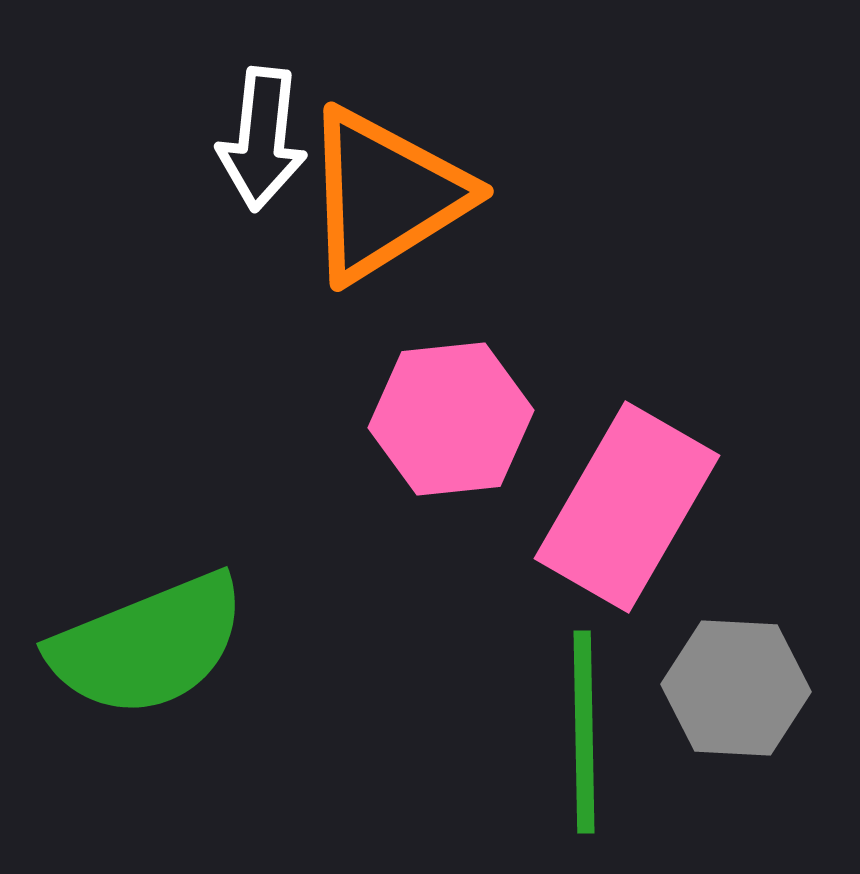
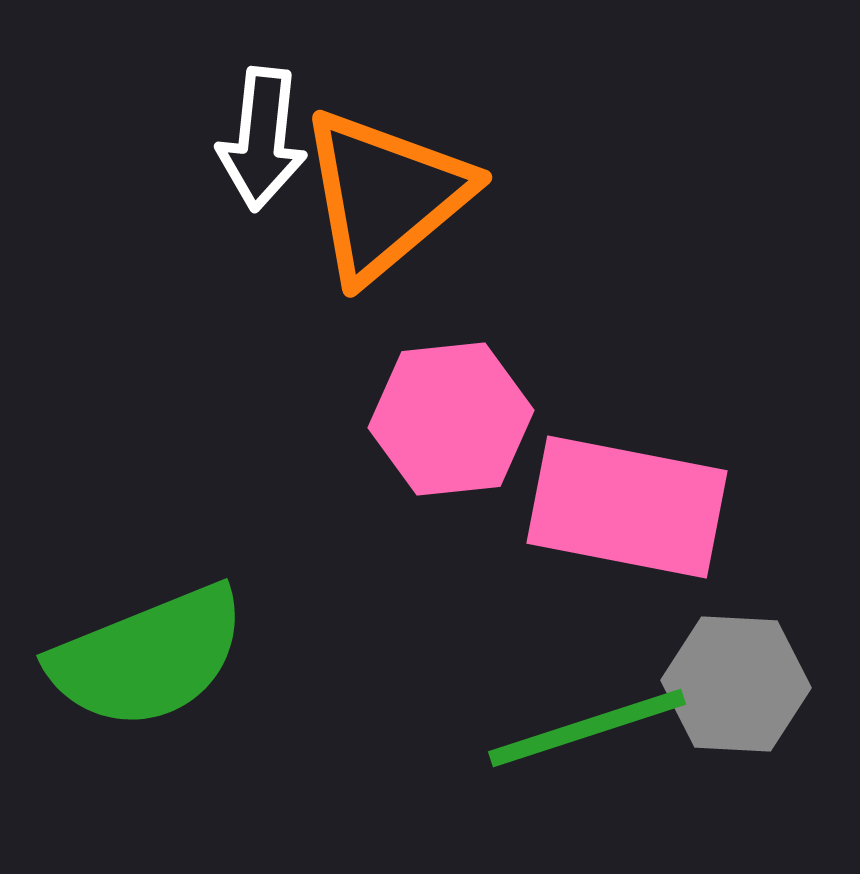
orange triangle: rotated 8 degrees counterclockwise
pink rectangle: rotated 71 degrees clockwise
green semicircle: moved 12 px down
gray hexagon: moved 4 px up
green line: moved 3 px right, 4 px up; rotated 73 degrees clockwise
